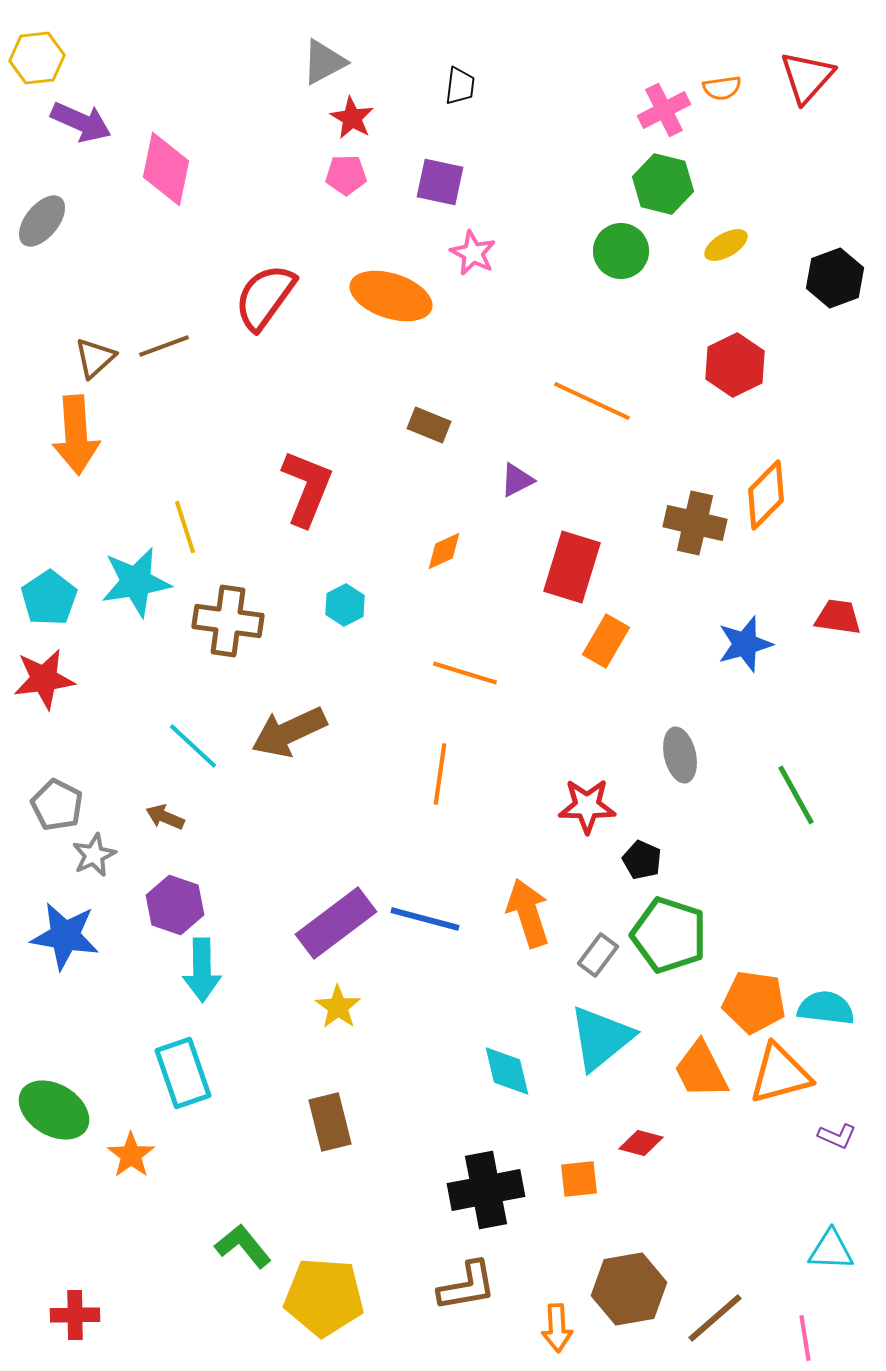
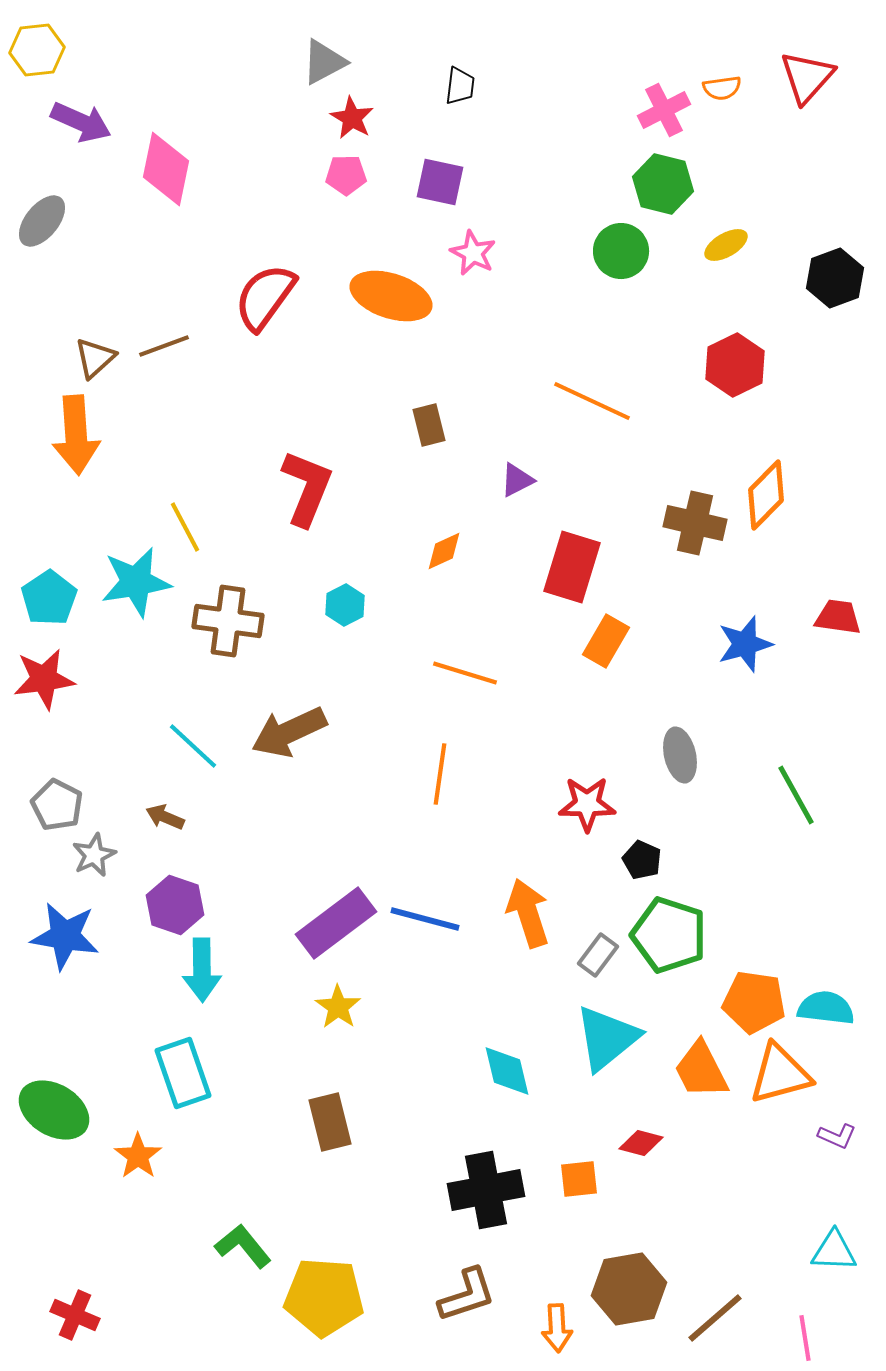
yellow hexagon at (37, 58): moved 8 px up
brown rectangle at (429, 425): rotated 54 degrees clockwise
yellow line at (185, 527): rotated 10 degrees counterclockwise
red star at (587, 806): moved 2 px up
cyan triangle at (601, 1038): moved 6 px right
orange star at (131, 1155): moved 7 px right, 1 px down
cyan triangle at (831, 1250): moved 3 px right, 1 px down
brown L-shape at (467, 1286): moved 9 px down; rotated 8 degrees counterclockwise
red cross at (75, 1315): rotated 24 degrees clockwise
